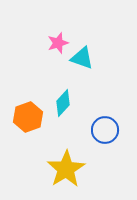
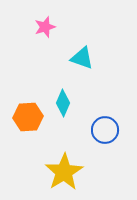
pink star: moved 13 px left, 16 px up
cyan diamond: rotated 20 degrees counterclockwise
orange hexagon: rotated 16 degrees clockwise
yellow star: moved 2 px left, 3 px down
